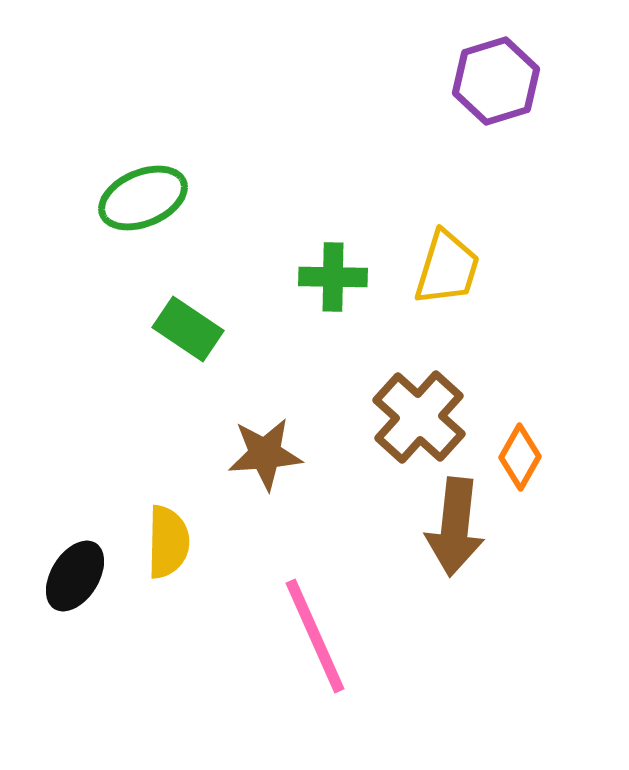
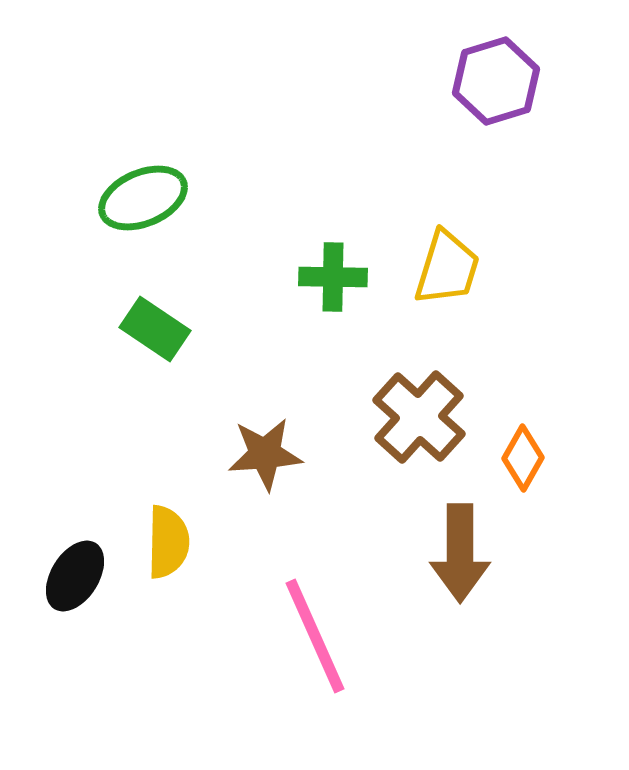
green rectangle: moved 33 px left
orange diamond: moved 3 px right, 1 px down
brown arrow: moved 5 px right, 26 px down; rotated 6 degrees counterclockwise
